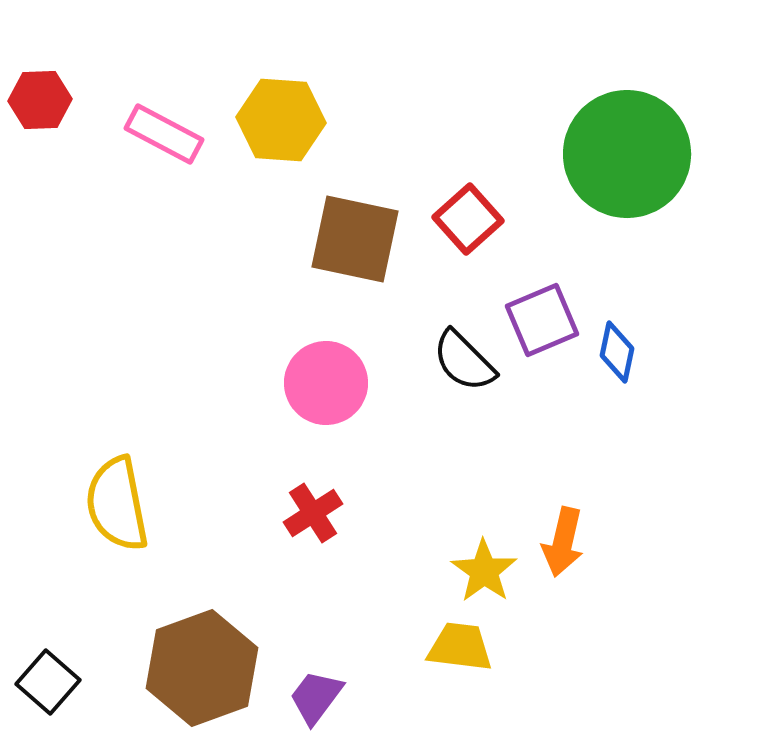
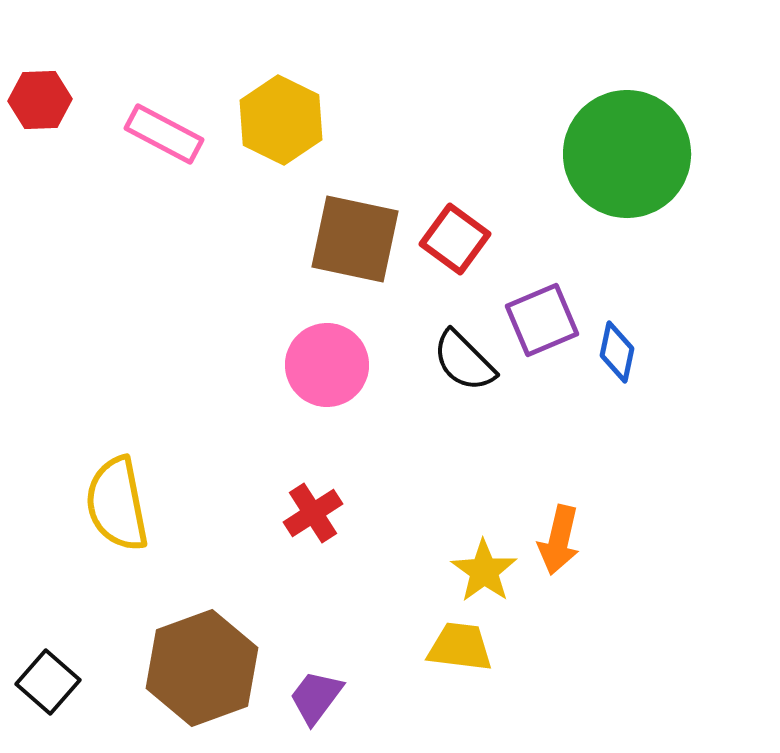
yellow hexagon: rotated 22 degrees clockwise
red square: moved 13 px left, 20 px down; rotated 12 degrees counterclockwise
pink circle: moved 1 px right, 18 px up
orange arrow: moved 4 px left, 2 px up
